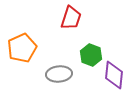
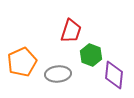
red trapezoid: moved 13 px down
orange pentagon: moved 14 px down
gray ellipse: moved 1 px left
